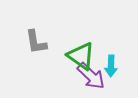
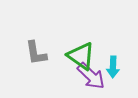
gray L-shape: moved 11 px down
cyan arrow: moved 2 px right, 1 px down
